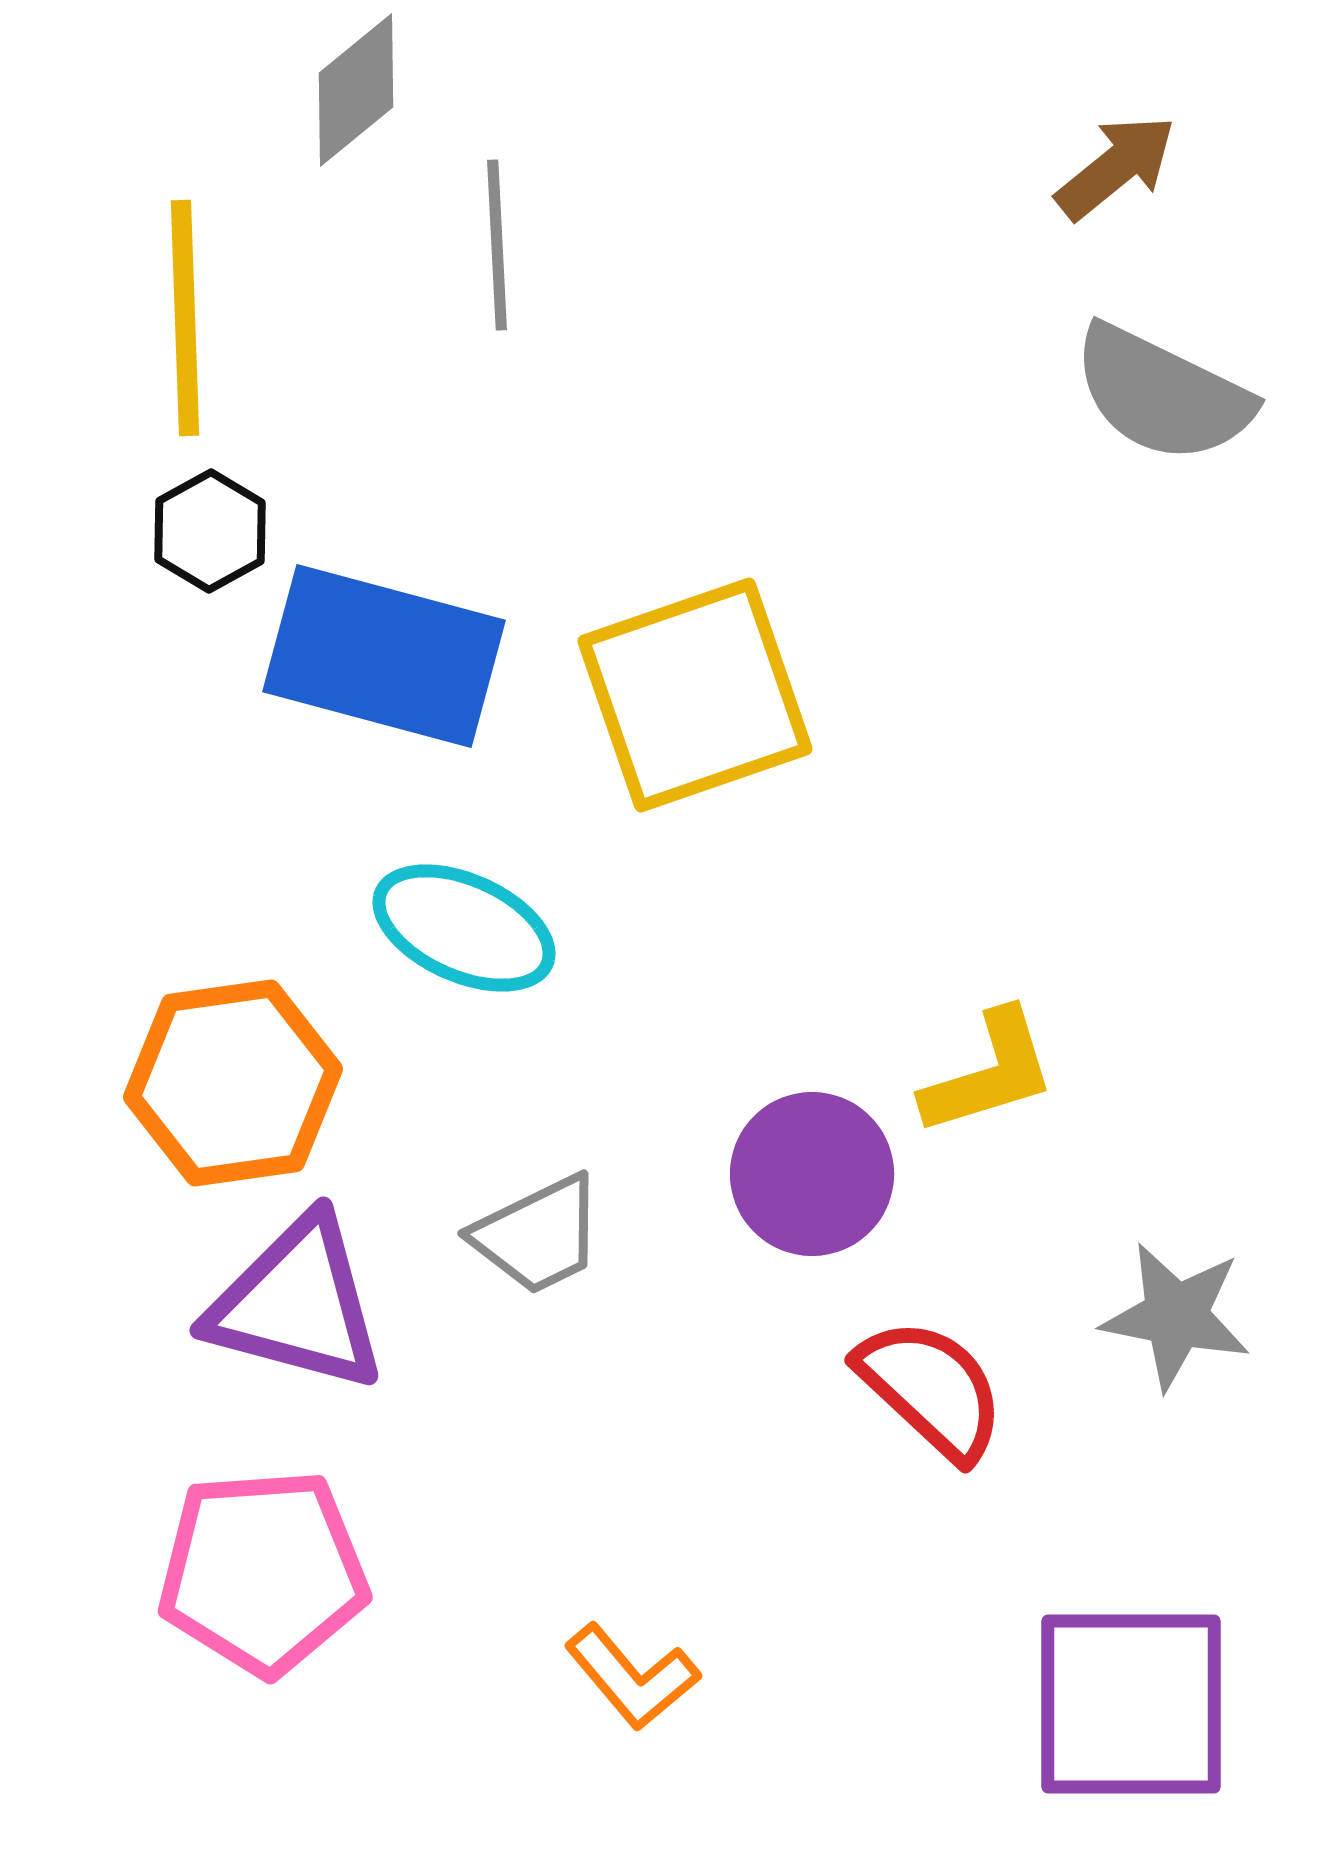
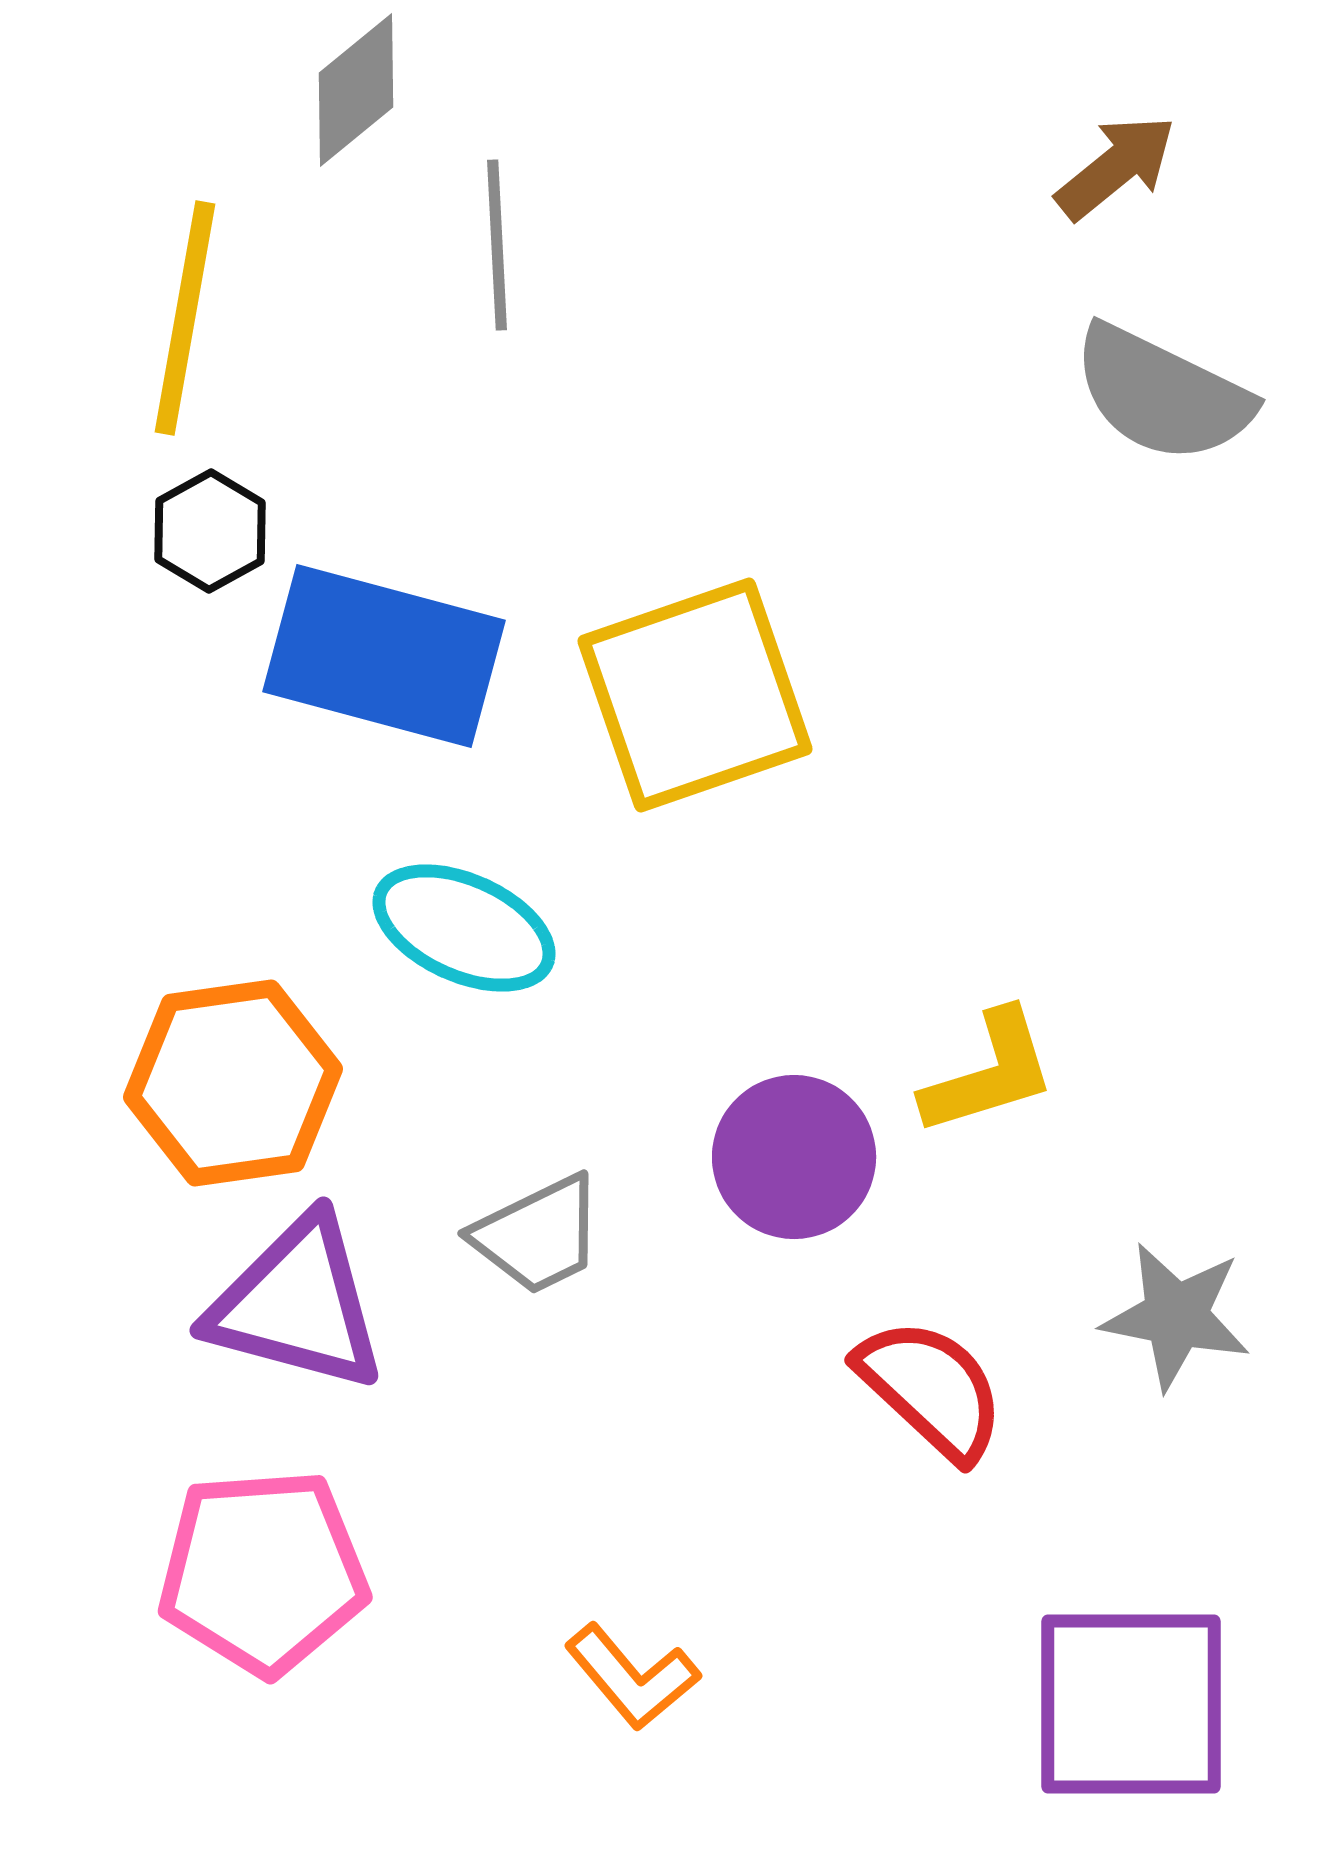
yellow line: rotated 12 degrees clockwise
purple circle: moved 18 px left, 17 px up
